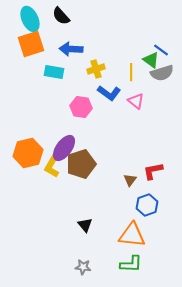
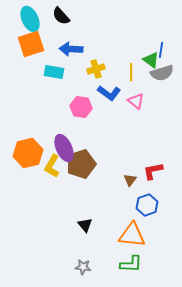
blue line: rotated 63 degrees clockwise
purple ellipse: rotated 60 degrees counterclockwise
